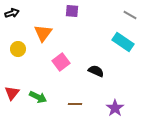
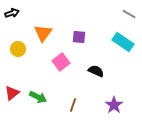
purple square: moved 7 px right, 26 px down
gray line: moved 1 px left, 1 px up
red triangle: rotated 14 degrees clockwise
brown line: moved 2 px left, 1 px down; rotated 72 degrees counterclockwise
purple star: moved 1 px left, 3 px up
